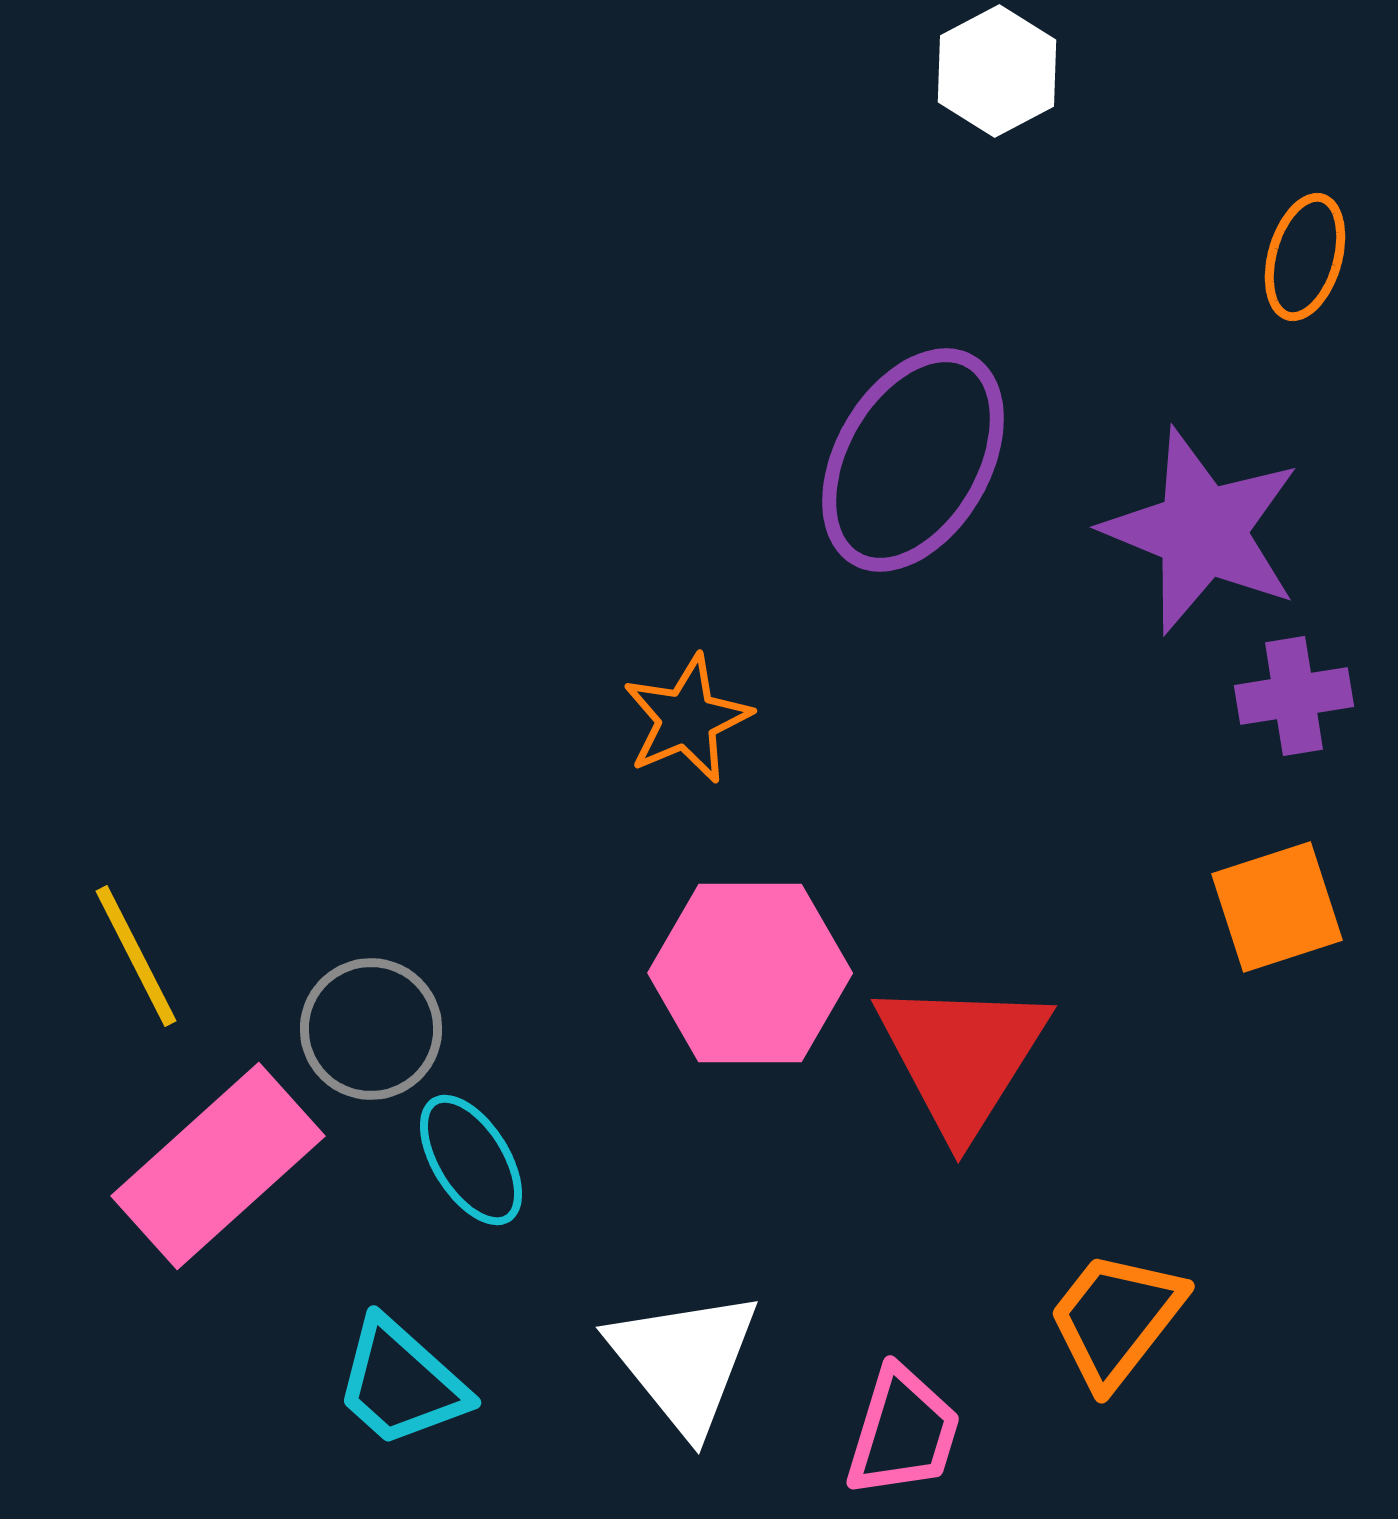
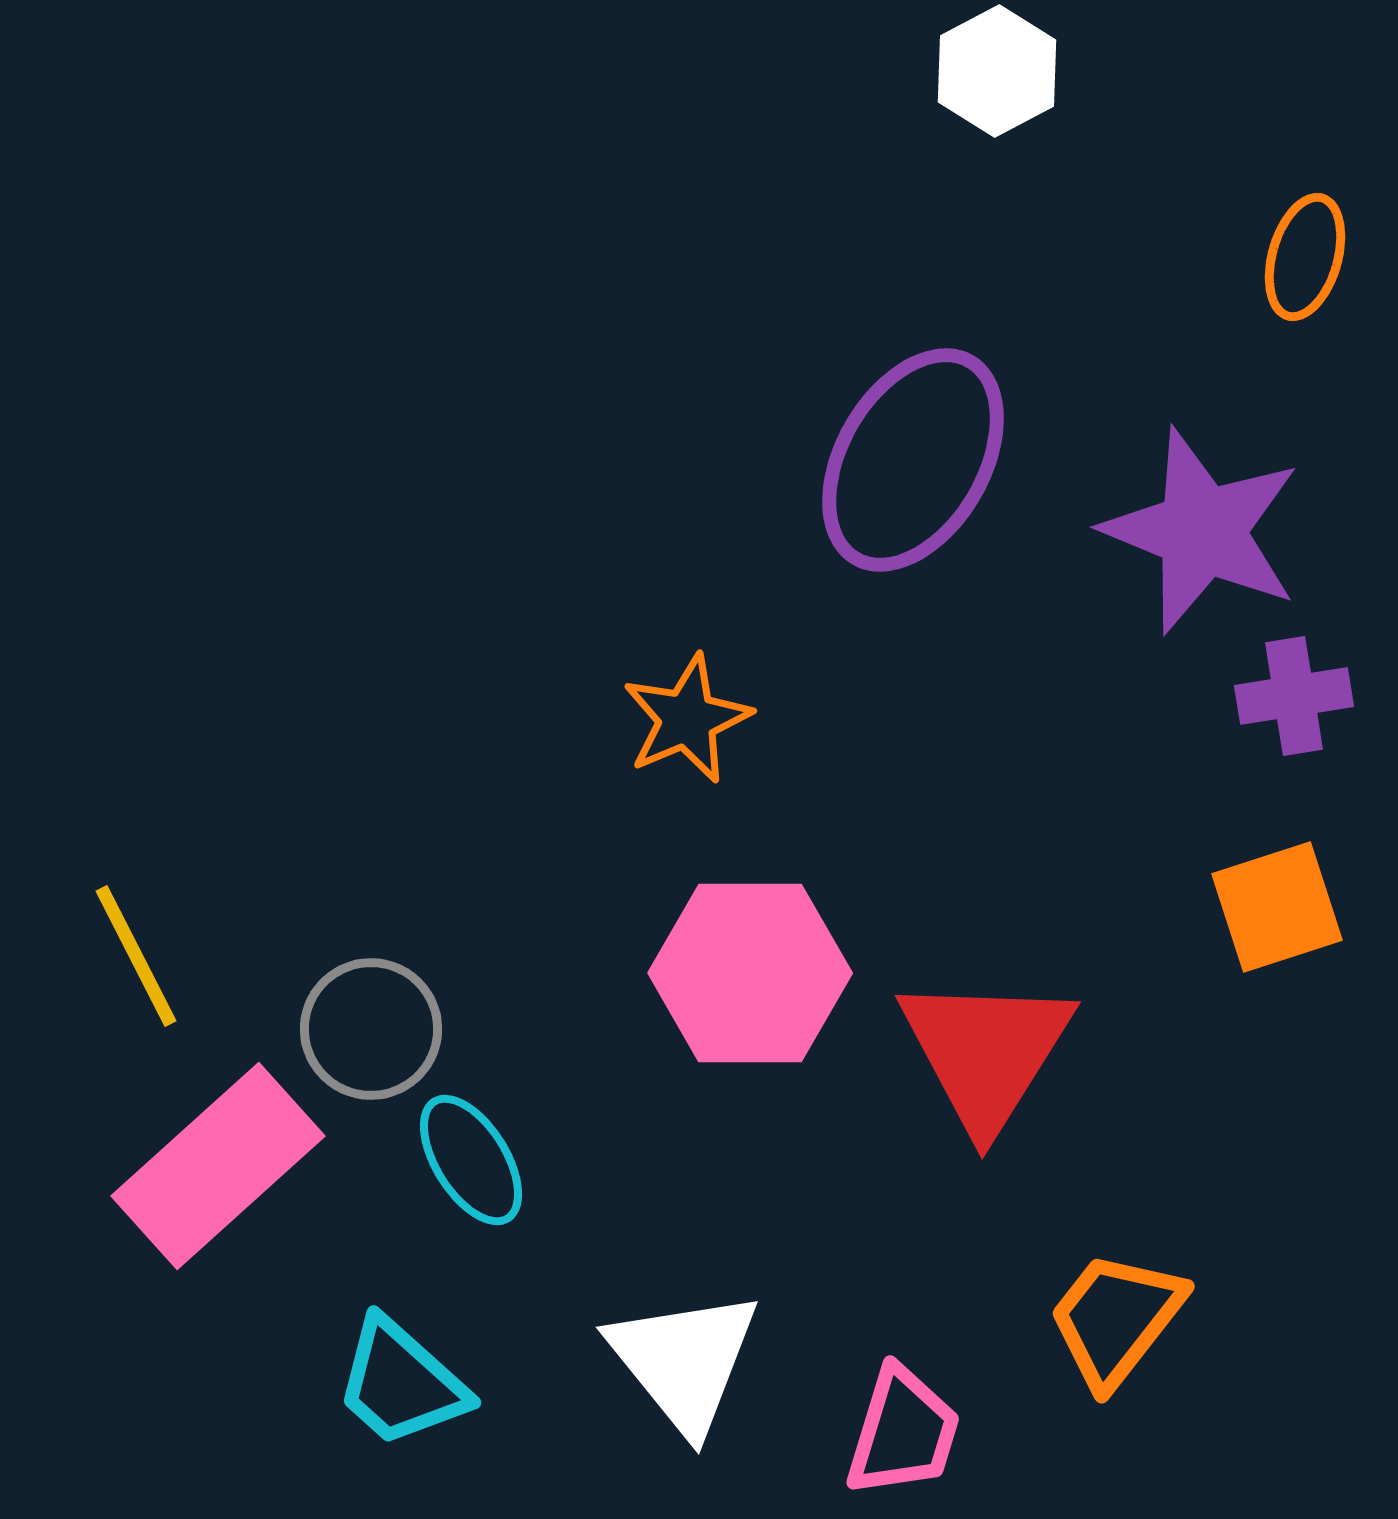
red triangle: moved 24 px right, 4 px up
